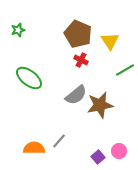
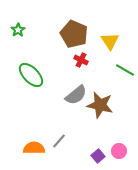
green star: rotated 16 degrees counterclockwise
brown pentagon: moved 4 px left
green line: rotated 60 degrees clockwise
green ellipse: moved 2 px right, 3 px up; rotated 8 degrees clockwise
brown star: rotated 24 degrees clockwise
purple square: moved 1 px up
